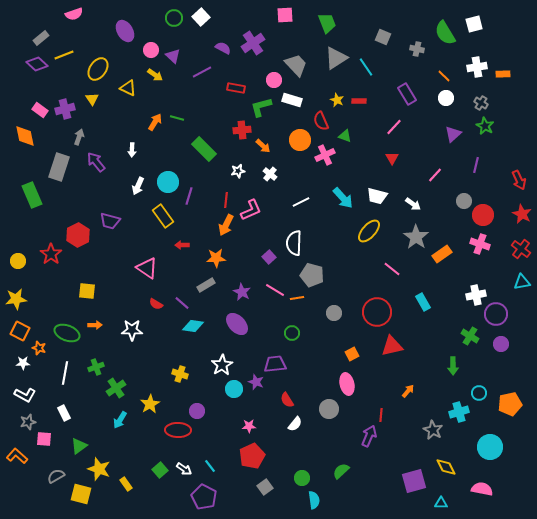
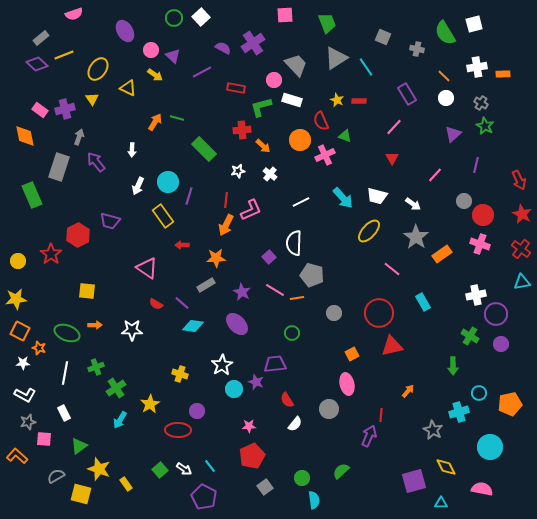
red circle at (377, 312): moved 2 px right, 1 px down
